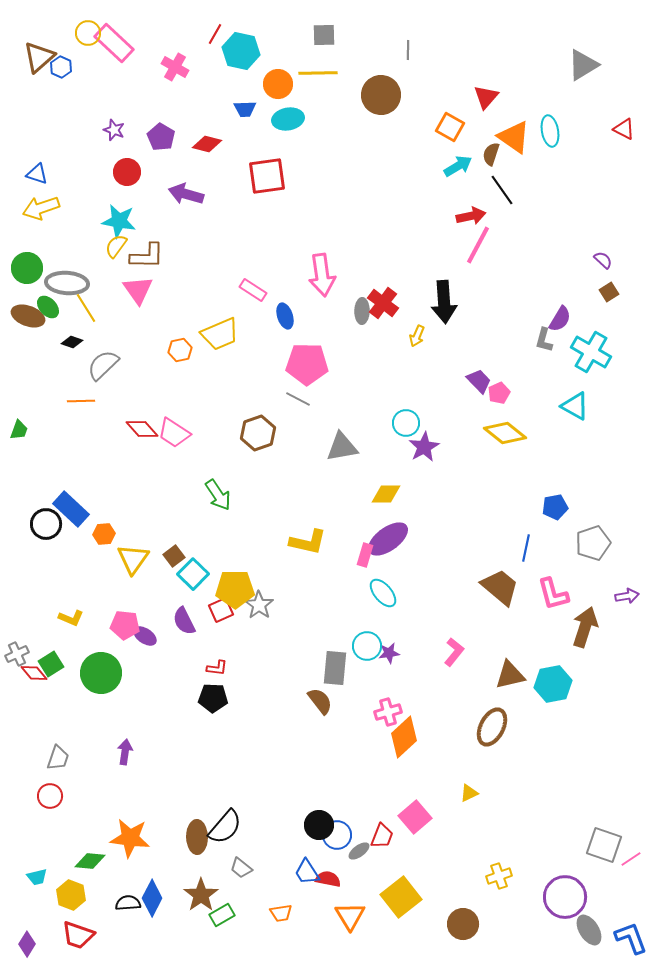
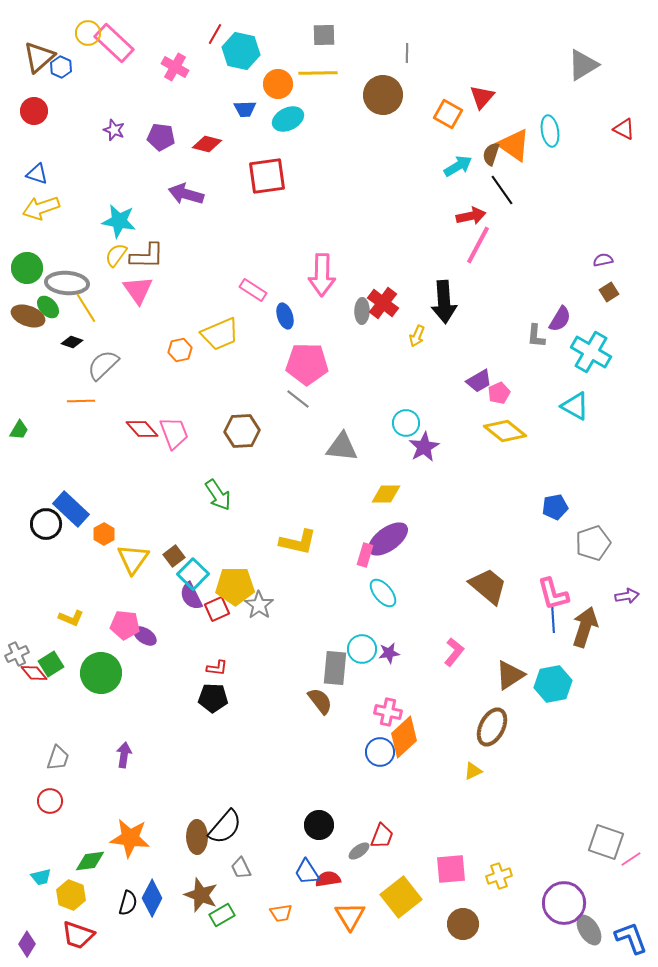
gray line at (408, 50): moved 1 px left, 3 px down
brown circle at (381, 95): moved 2 px right
red triangle at (486, 97): moved 4 px left
cyan ellipse at (288, 119): rotated 16 degrees counterclockwise
orange square at (450, 127): moved 2 px left, 13 px up
purple pentagon at (161, 137): rotated 24 degrees counterclockwise
orange triangle at (514, 137): moved 8 px down
red circle at (127, 172): moved 93 px left, 61 px up
yellow semicircle at (116, 246): moved 9 px down
purple semicircle at (603, 260): rotated 54 degrees counterclockwise
pink arrow at (322, 275): rotated 9 degrees clockwise
gray L-shape at (544, 340): moved 8 px left, 4 px up; rotated 10 degrees counterclockwise
purple trapezoid at (479, 381): rotated 104 degrees clockwise
gray line at (298, 399): rotated 10 degrees clockwise
green trapezoid at (19, 430): rotated 10 degrees clockwise
pink trapezoid at (174, 433): rotated 144 degrees counterclockwise
brown hexagon at (258, 433): moved 16 px left, 2 px up; rotated 16 degrees clockwise
yellow diamond at (505, 433): moved 2 px up
gray triangle at (342, 447): rotated 16 degrees clockwise
orange hexagon at (104, 534): rotated 25 degrees counterclockwise
yellow L-shape at (308, 542): moved 10 px left
blue line at (526, 548): moved 27 px right, 71 px down; rotated 16 degrees counterclockwise
brown trapezoid at (500, 587): moved 12 px left, 1 px up
yellow pentagon at (235, 589): moved 3 px up
red square at (221, 610): moved 4 px left, 1 px up
purple semicircle at (184, 621): moved 7 px right, 25 px up
cyan circle at (367, 646): moved 5 px left, 3 px down
brown triangle at (510, 675): rotated 20 degrees counterclockwise
pink cross at (388, 712): rotated 28 degrees clockwise
purple arrow at (125, 752): moved 1 px left, 3 px down
yellow triangle at (469, 793): moved 4 px right, 22 px up
red circle at (50, 796): moved 5 px down
pink square at (415, 817): moved 36 px right, 52 px down; rotated 36 degrees clockwise
blue circle at (337, 835): moved 43 px right, 83 px up
gray square at (604, 845): moved 2 px right, 3 px up
green diamond at (90, 861): rotated 12 degrees counterclockwise
gray trapezoid at (241, 868): rotated 25 degrees clockwise
cyan trapezoid at (37, 877): moved 4 px right
red semicircle at (328, 879): rotated 20 degrees counterclockwise
brown star at (201, 895): rotated 16 degrees counterclockwise
purple circle at (565, 897): moved 1 px left, 6 px down
black semicircle at (128, 903): rotated 110 degrees clockwise
